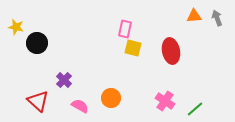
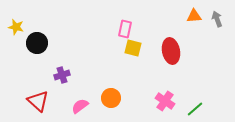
gray arrow: moved 1 px down
purple cross: moved 2 px left, 5 px up; rotated 28 degrees clockwise
pink semicircle: rotated 66 degrees counterclockwise
